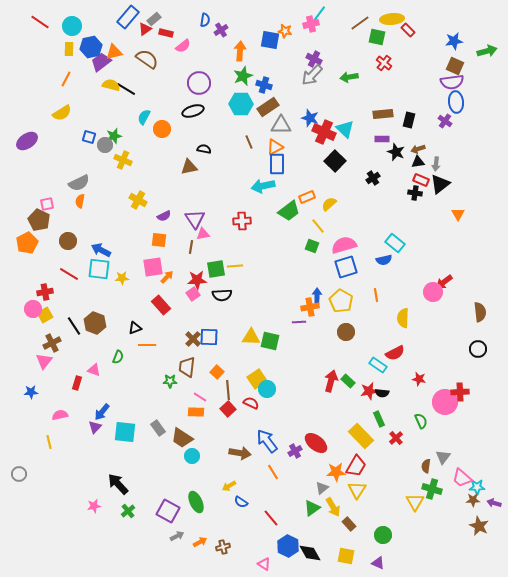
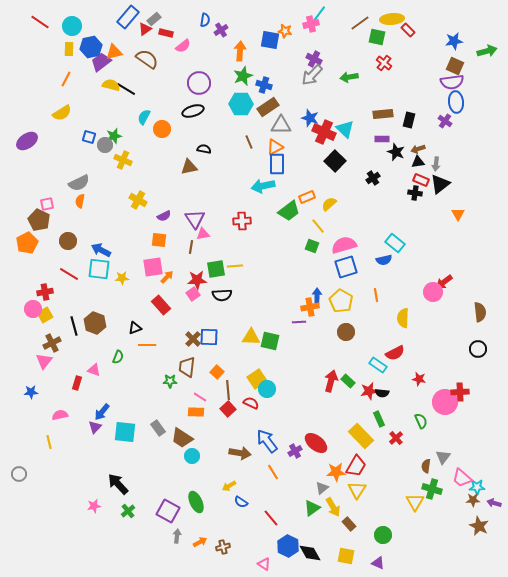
black line at (74, 326): rotated 18 degrees clockwise
gray arrow at (177, 536): rotated 56 degrees counterclockwise
